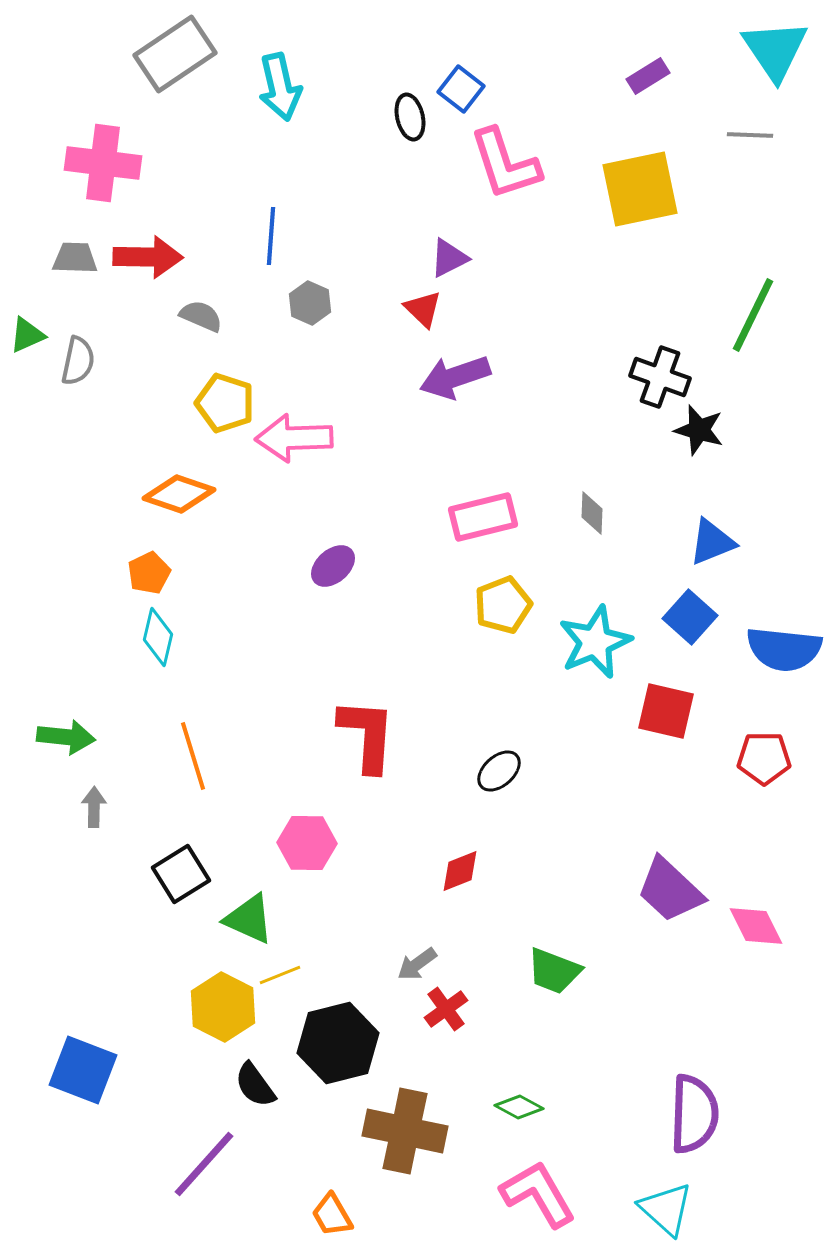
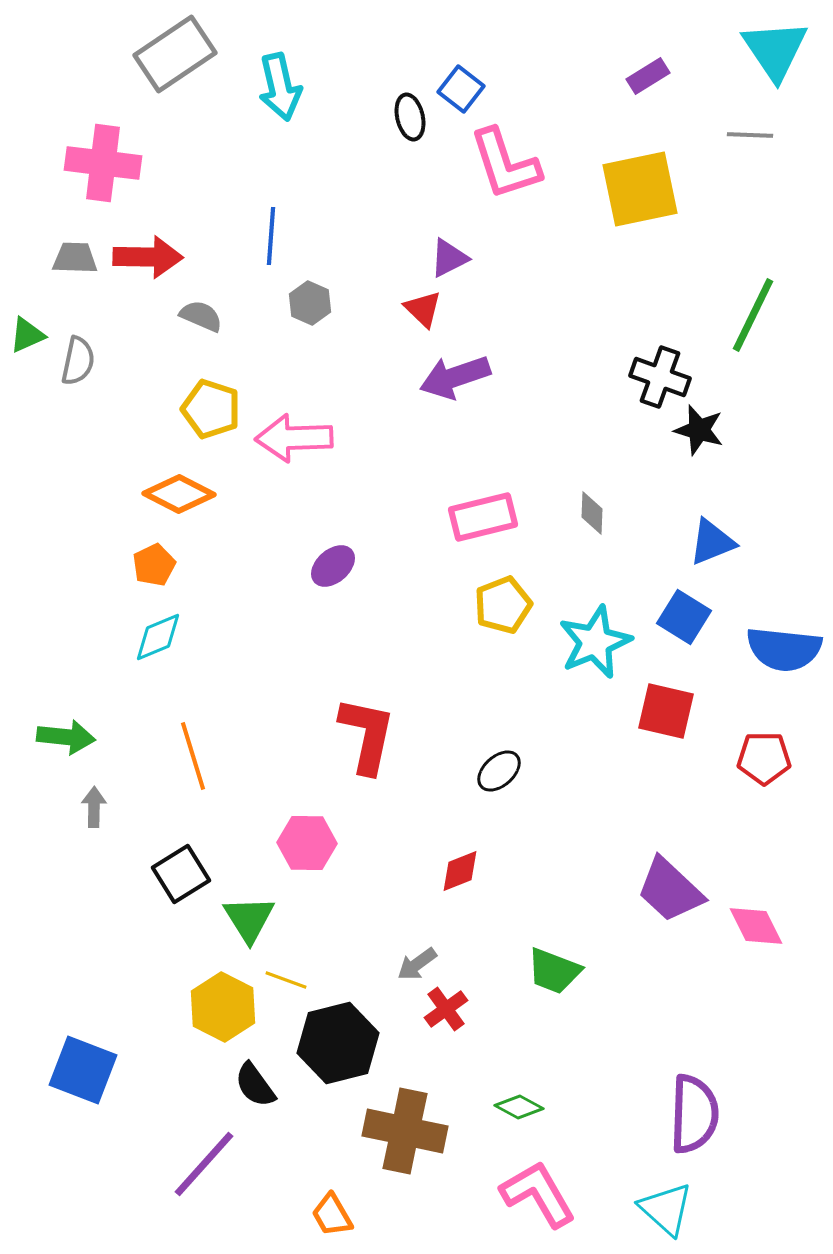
yellow pentagon at (225, 403): moved 14 px left, 6 px down
orange diamond at (179, 494): rotated 8 degrees clockwise
orange pentagon at (149, 573): moved 5 px right, 8 px up
blue square at (690, 617): moved 6 px left; rotated 10 degrees counterclockwise
cyan diamond at (158, 637): rotated 54 degrees clockwise
red L-shape at (367, 735): rotated 8 degrees clockwise
green triangle at (249, 919): rotated 34 degrees clockwise
yellow line at (280, 975): moved 6 px right, 5 px down; rotated 42 degrees clockwise
